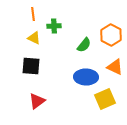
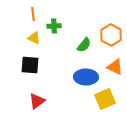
black square: moved 1 px left, 1 px up
